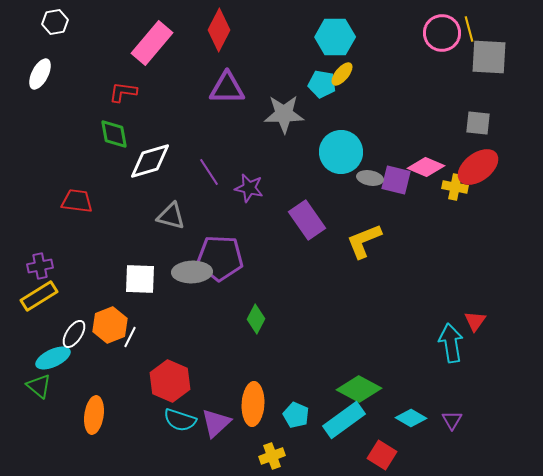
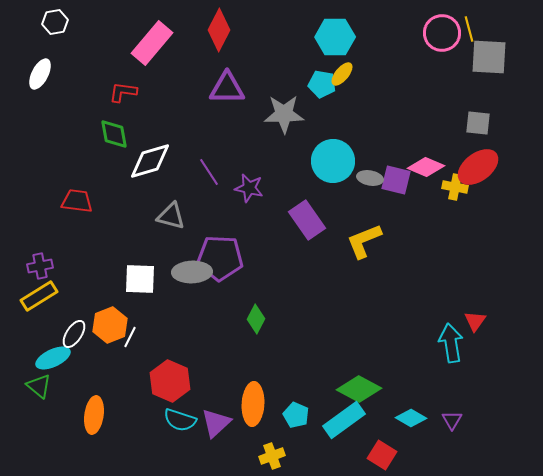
cyan circle at (341, 152): moved 8 px left, 9 px down
